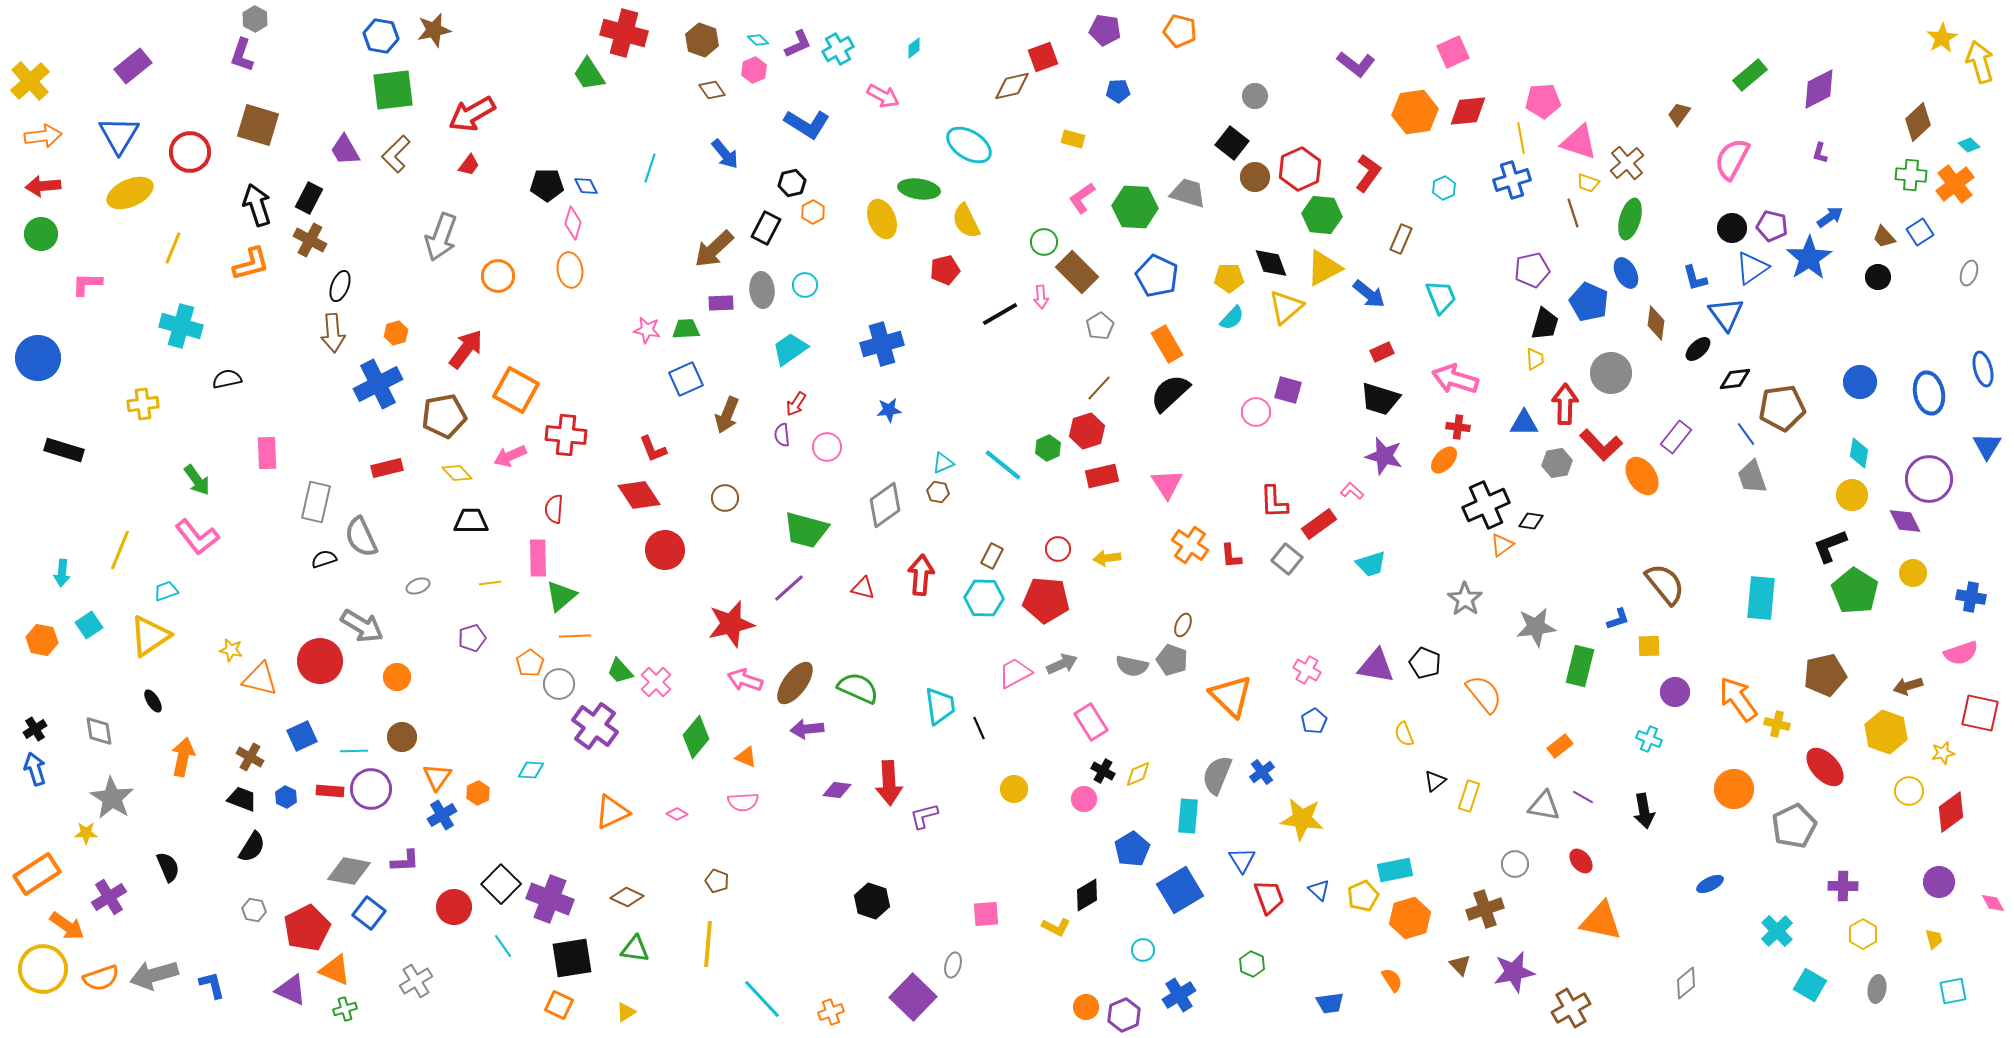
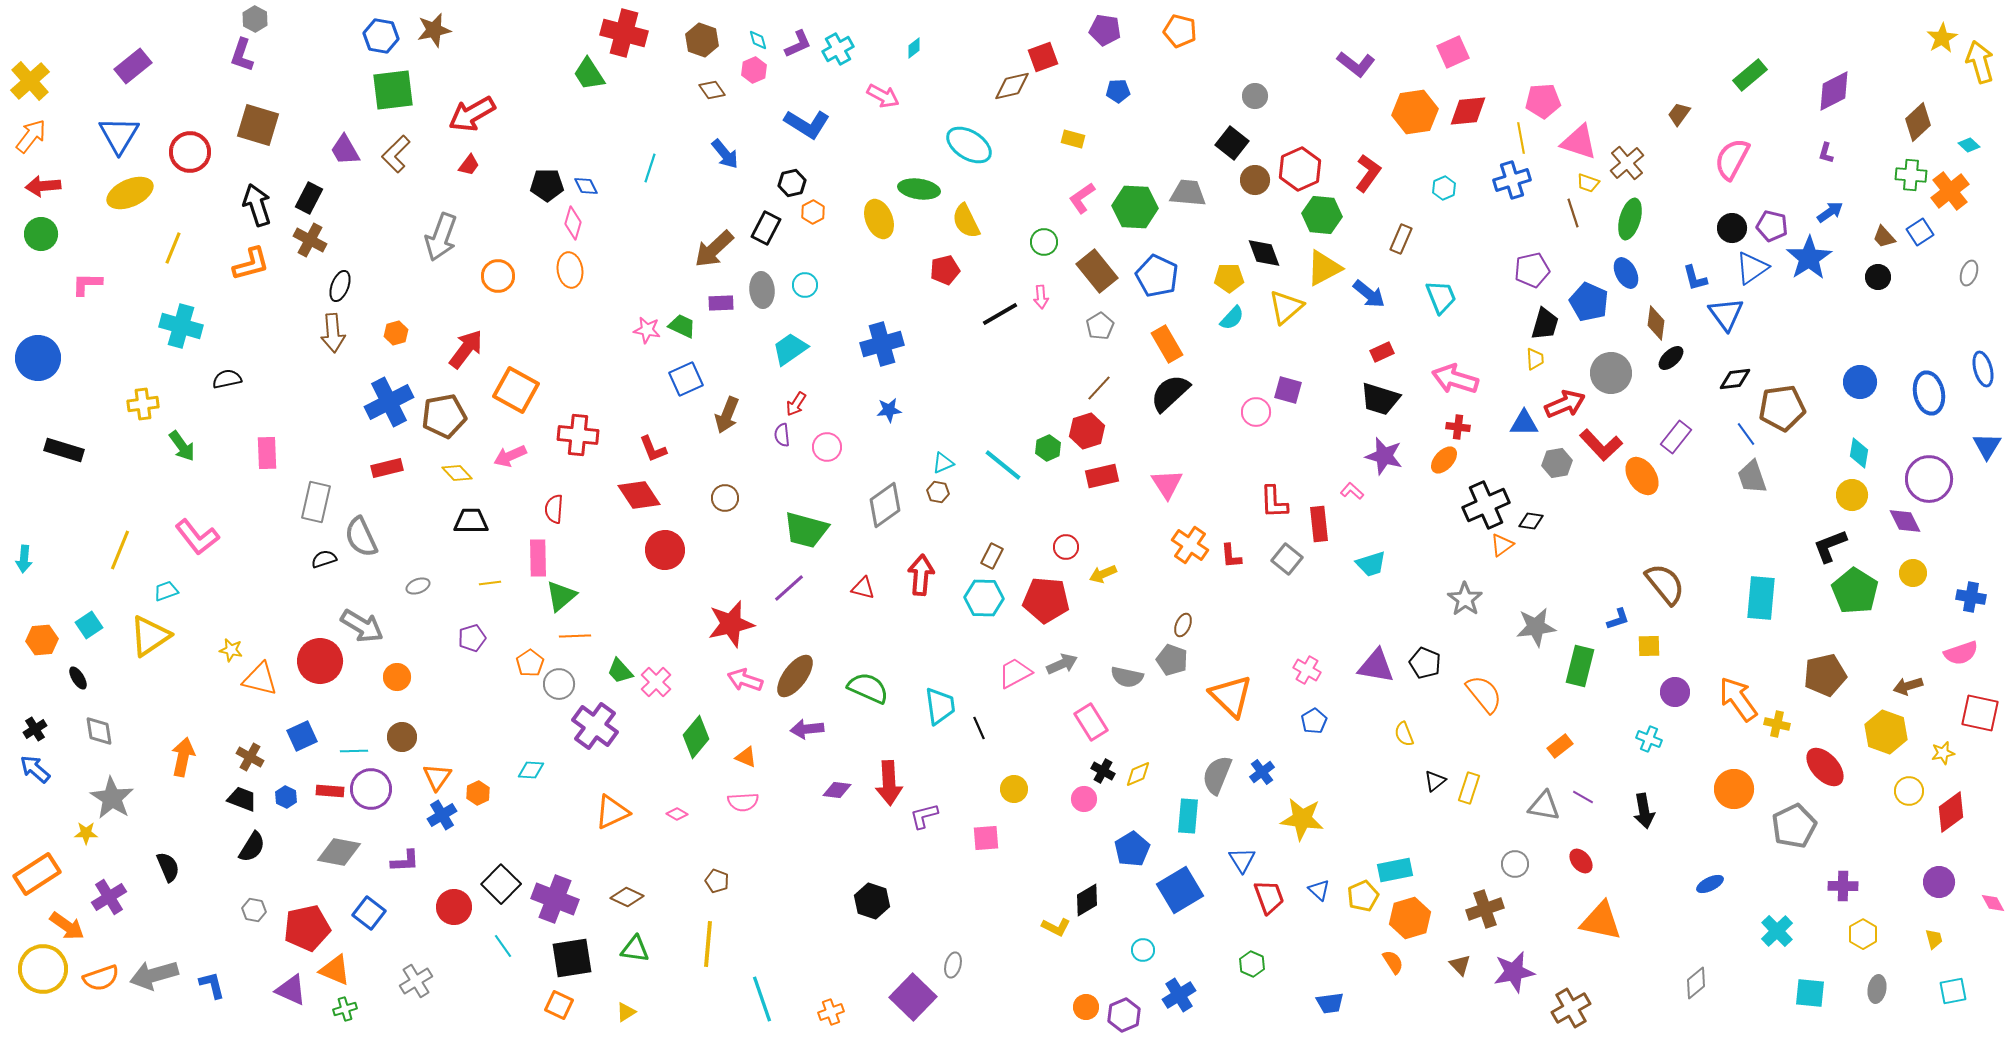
cyan diamond at (758, 40): rotated 30 degrees clockwise
purple diamond at (1819, 89): moved 15 px right, 2 px down
orange arrow at (43, 136): moved 12 px left; rotated 45 degrees counterclockwise
purple L-shape at (1820, 153): moved 6 px right
brown circle at (1255, 177): moved 3 px down
orange cross at (1955, 184): moved 5 px left, 7 px down
gray trapezoid at (1188, 193): rotated 12 degrees counterclockwise
blue arrow at (1830, 217): moved 5 px up
yellow ellipse at (882, 219): moved 3 px left
black diamond at (1271, 263): moved 7 px left, 10 px up
brown rectangle at (1077, 272): moved 20 px right, 1 px up; rotated 6 degrees clockwise
green trapezoid at (686, 329): moved 4 px left, 3 px up; rotated 28 degrees clockwise
black ellipse at (1698, 349): moved 27 px left, 9 px down
blue cross at (378, 384): moved 11 px right, 18 px down
red arrow at (1565, 404): rotated 66 degrees clockwise
red cross at (566, 435): moved 12 px right
green arrow at (197, 480): moved 15 px left, 34 px up
red rectangle at (1319, 524): rotated 60 degrees counterclockwise
red circle at (1058, 549): moved 8 px right, 2 px up
yellow arrow at (1107, 558): moved 4 px left, 16 px down; rotated 16 degrees counterclockwise
cyan arrow at (62, 573): moved 38 px left, 14 px up
orange hexagon at (42, 640): rotated 16 degrees counterclockwise
gray semicircle at (1132, 666): moved 5 px left, 11 px down
brown ellipse at (795, 683): moved 7 px up
green semicircle at (858, 688): moved 10 px right
black ellipse at (153, 701): moved 75 px left, 23 px up
blue arrow at (35, 769): rotated 32 degrees counterclockwise
yellow rectangle at (1469, 796): moved 8 px up
gray diamond at (349, 871): moved 10 px left, 19 px up
black diamond at (1087, 895): moved 5 px down
purple cross at (550, 899): moved 5 px right
pink square at (986, 914): moved 76 px up
red pentagon at (307, 928): rotated 15 degrees clockwise
orange semicircle at (1392, 980): moved 1 px right, 18 px up
gray diamond at (1686, 983): moved 10 px right
cyan square at (1810, 985): moved 8 px down; rotated 24 degrees counterclockwise
cyan line at (762, 999): rotated 24 degrees clockwise
